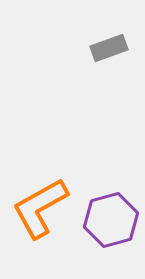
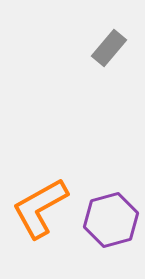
gray rectangle: rotated 30 degrees counterclockwise
